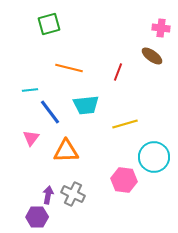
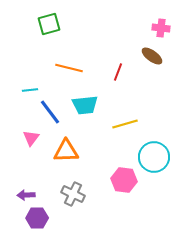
cyan trapezoid: moved 1 px left
purple arrow: moved 22 px left; rotated 102 degrees counterclockwise
purple hexagon: moved 1 px down
